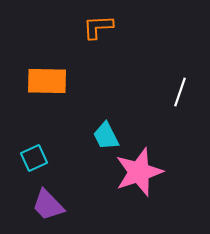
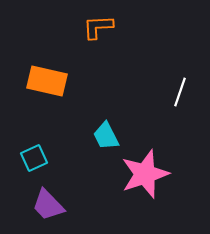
orange rectangle: rotated 12 degrees clockwise
pink star: moved 6 px right, 2 px down
